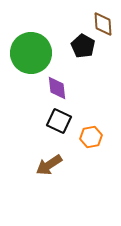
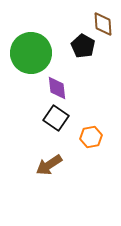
black square: moved 3 px left, 3 px up; rotated 10 degrees clockwise
